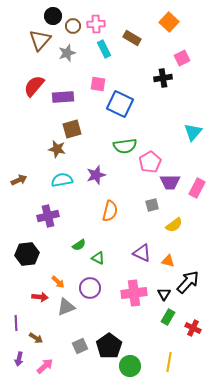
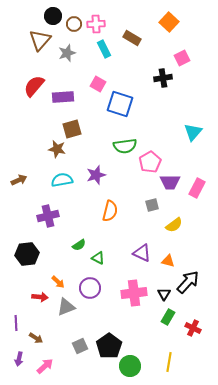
brown circle at (73, 26): moved 1 px right, 2 px up
pink square at (98, 84): rotated 21 degrees clockwise
blue square at (120, 104): rotated 8 degrees counterclockwise
